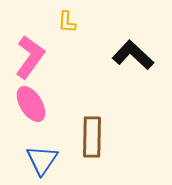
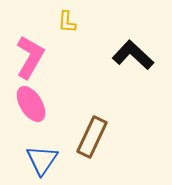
pink L-shape: rotated 6 degrees counterclockwise
brown rectangle: rotated 24 degrees clockwise
